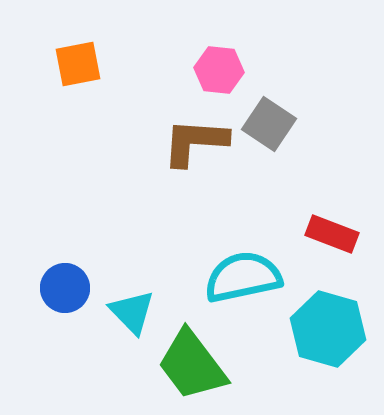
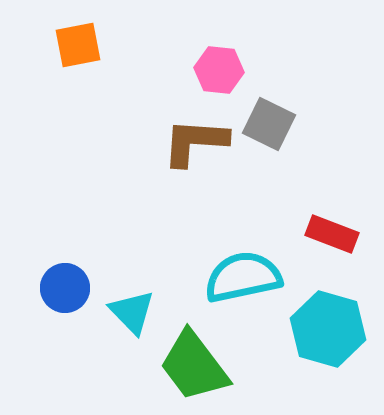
orange square: moved 19 px up
gray square: rotated 8 degrees counterclockwise
green trapezoid: moved 2 px right, 1 px down
